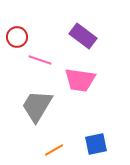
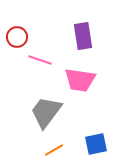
purple rectangle: rotated 44 degrees clockwise
gray trapezoid: moved 9 px right, 6 px down; rotated 6 degrees clockwise
